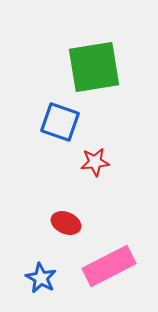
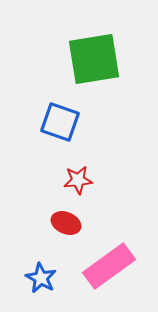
green square: moved 8 px up
red star: moved 17 px left, 18 px down
pink rectangle: rotated 9 degrees counterclockwise
